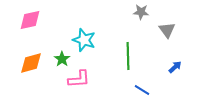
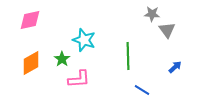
gray star: moved 11 px right, 2 px down
orange diamond: rotated 15 degrees counterclockwise
